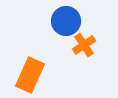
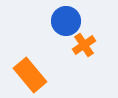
orange rectangle: rotated 64 degrees counterclockwise
